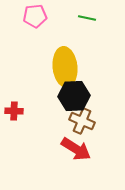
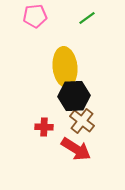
green line: rotated 48 degrees counterclockwise
red cross: moved 30 px right, 16 px down
brown cross: rotated 15 degrees clockwise
